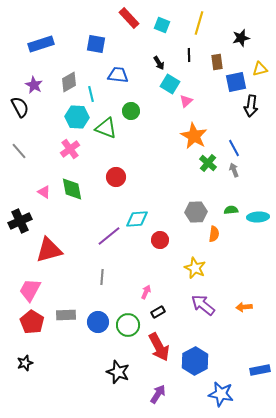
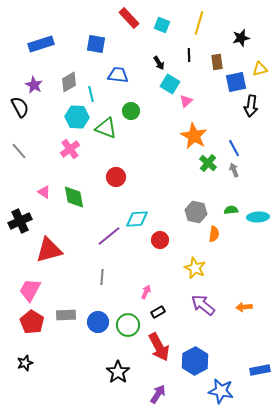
green diamond at (72, 189): moved 2 px right, 8 px down
gray hexagon at (196, 212): rotated 15 degrees clockwise
black star at (118, 372): rotated 15 degrees clockwise
blue star at (221, 394): moved 3 px up
